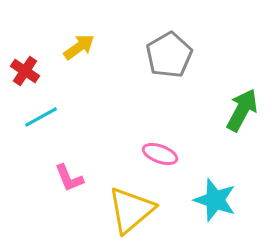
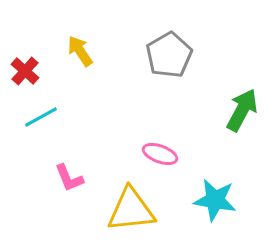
yellow arrow: moved 1 px right, 4 px down; rotated 88 degrees counterclockwise
red cross: rotated 8 degrees clockwise
cyan star: rotated 9 degrees counterclockwise
yellow triangle: rotated 34 degrees clockwise
